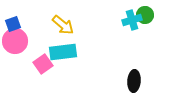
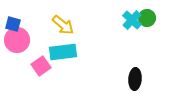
green circle: moved 2 px right, 3 px down
cyan cross: rotated 30 degrees counterclockwise
blue square: rotated 35 degrees clockwise
pink circle: moved 2 px right, 1 px up
pink square: moved 2 px left, 2 px down
black ellipse: moved 1 px right, 2 px up
